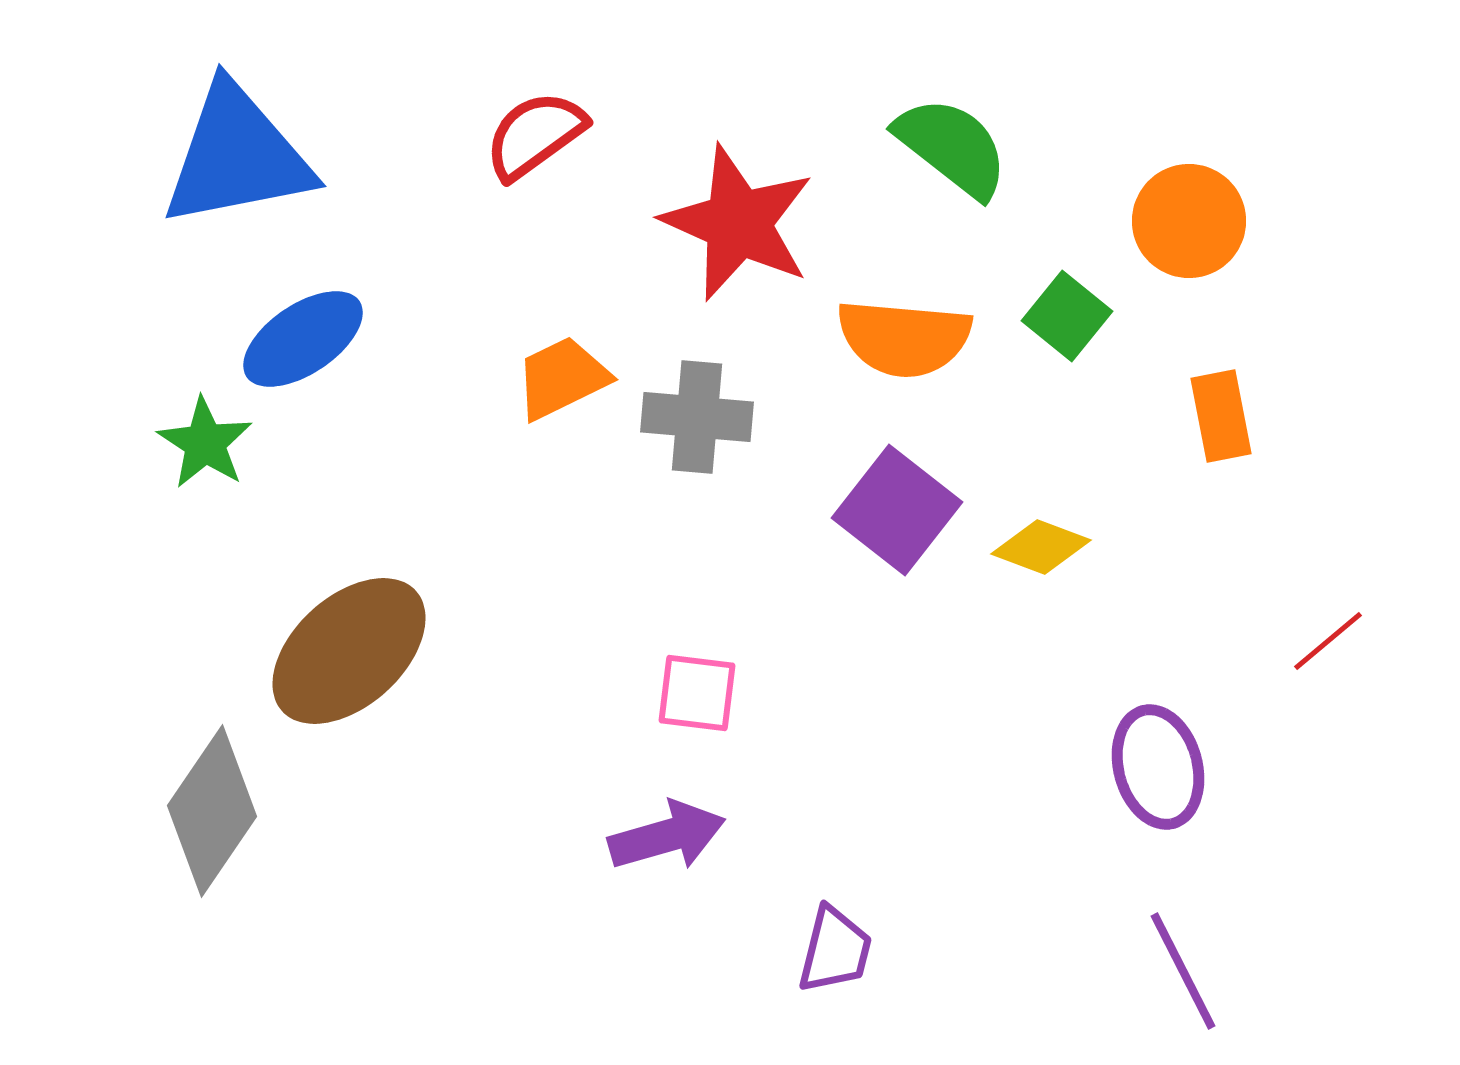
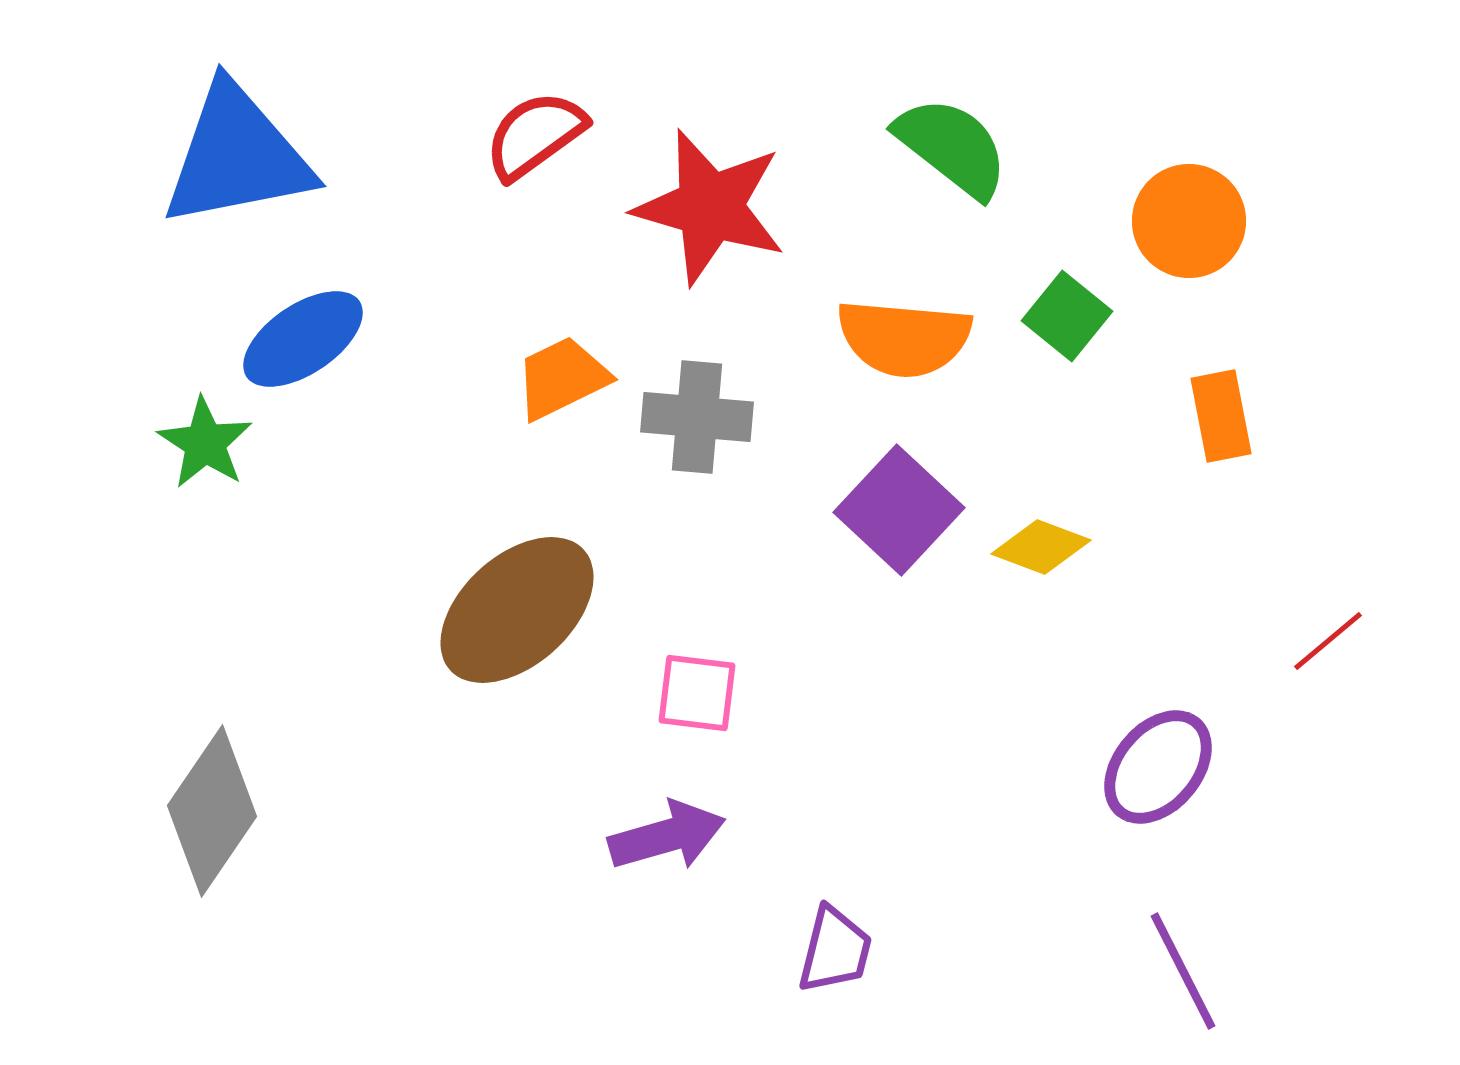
red star: moved 28 px left, 16 px up; rotated 8 degrees counterclockwise
purple square: moved 2 px right; rotated 5 degrees clockwise
brown ellipse: moved 168 px right, 41 px up
purple ellipse: rotated 55 degrees clockwise
